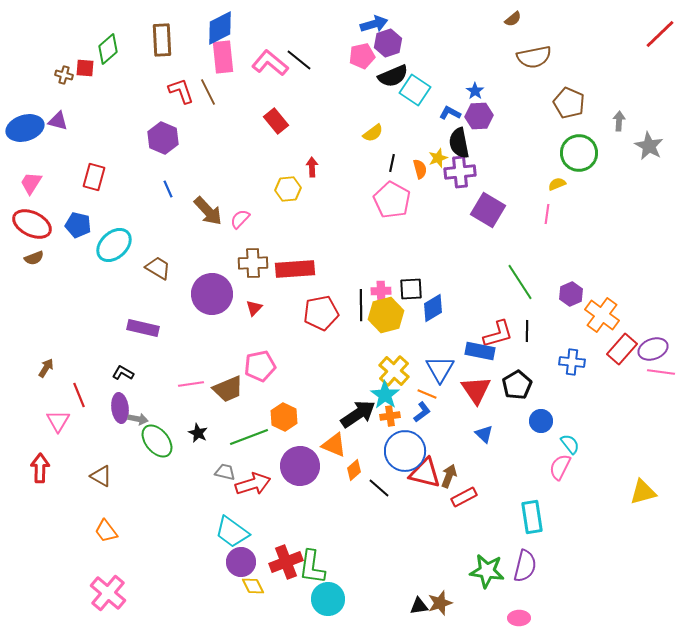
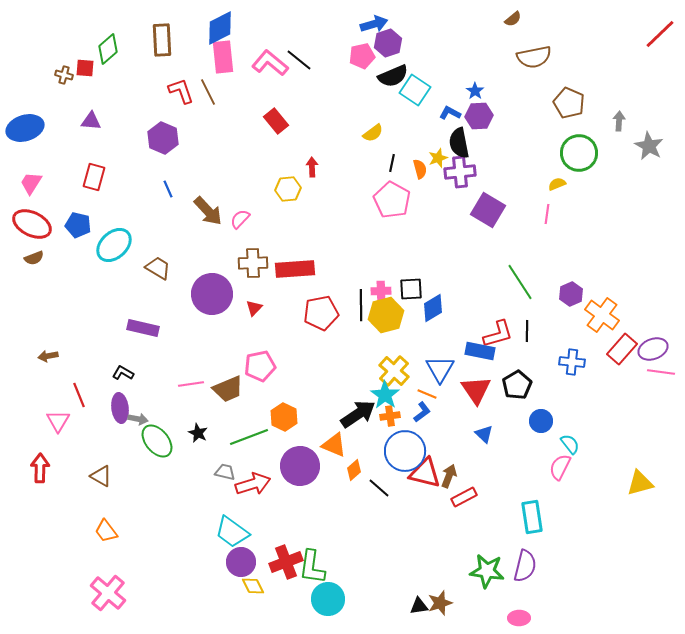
purple triangle at (58, 121): moved 33 px right; rotated 10 degrees counterclockwise
brown arrow at (46, 368): moved 2 px right, 12 px up; rotated 132 degrees counterclockwise
yellow triangle at (643, 492): moved 3 px left, 9 px up
